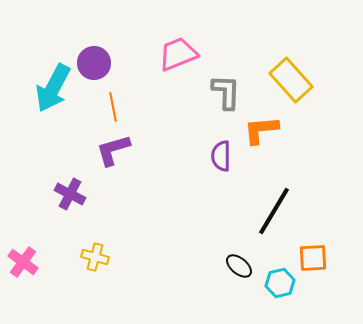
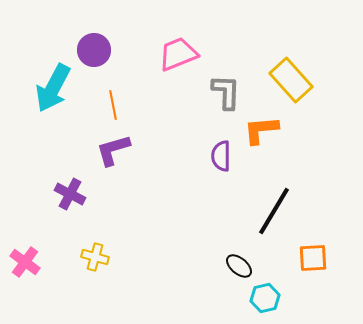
purple circle: moved 13 px up
orange line: moved 2 px up
pink cross: moved 2 px right
cyan hexagon: moved 15 px left, 15 px down
